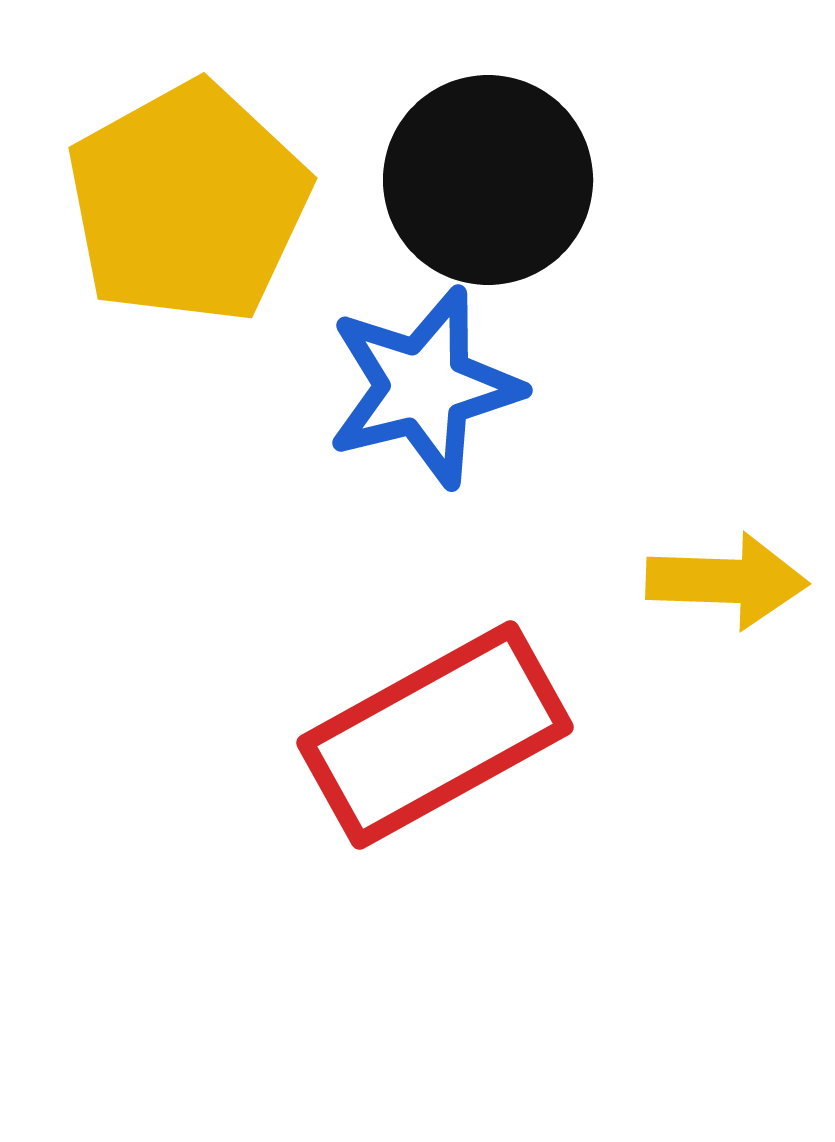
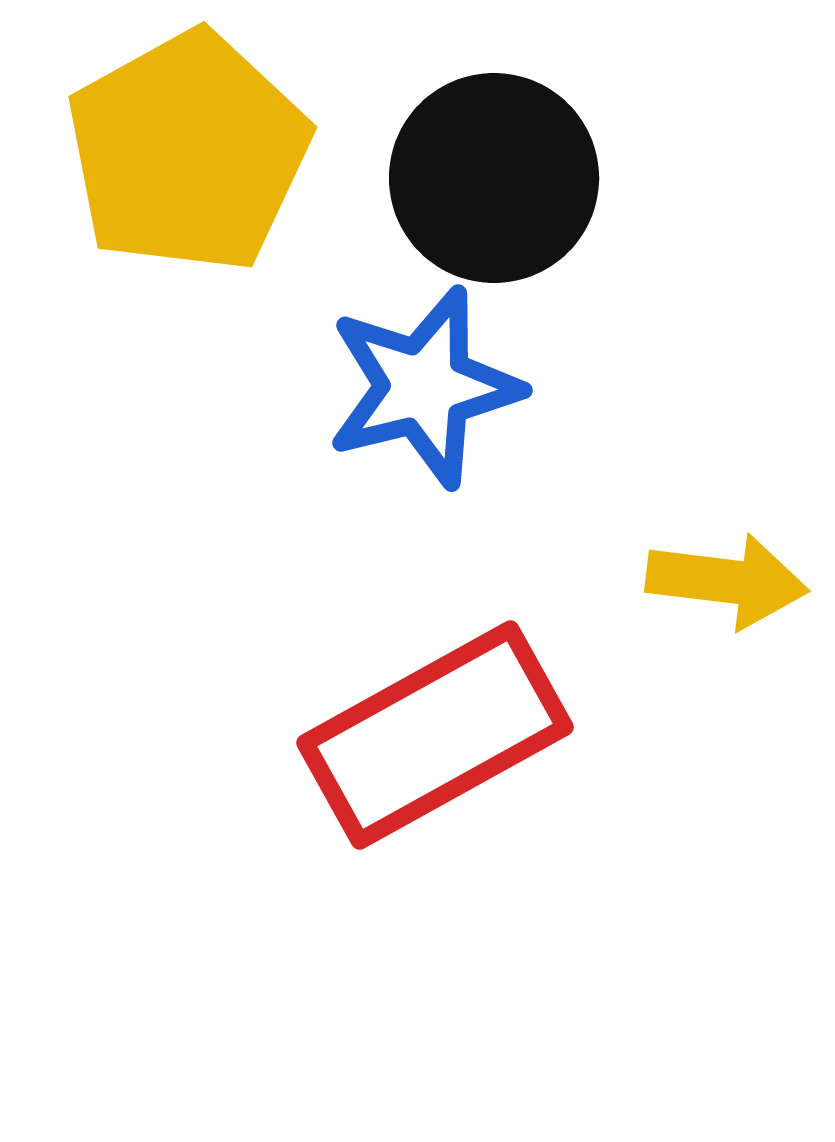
black circle: moved 6 px right, 2 px up
yellow pentagon: moved 51 px up
yellow arrow: rotated 5 degrees clockwise
